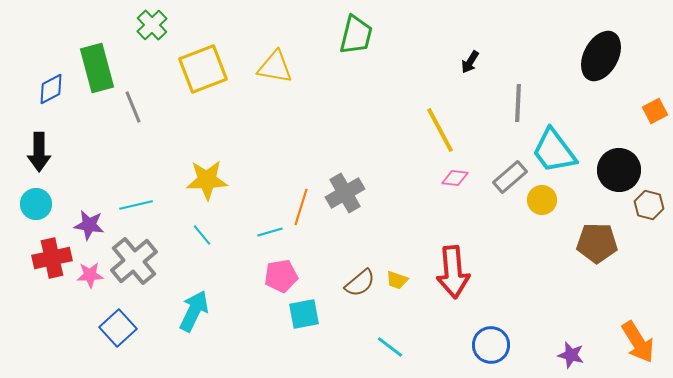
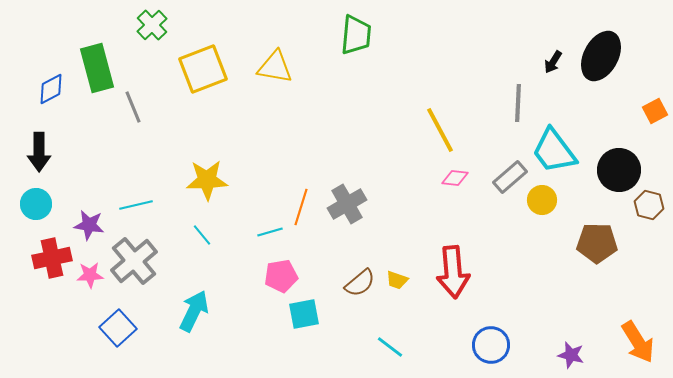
green trapezoid at (356, 35): rotated 9 degrees counterclockwise
black arrow at (470, 62): moved 83 px right
gray cross at (345, 193): moved 2 px right, 11 px down
